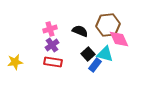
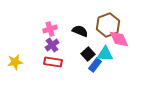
brown hexagon: rotated 15 degrees counterclockwise
cyan triangle: rotated 12 degrees counterclockwise
